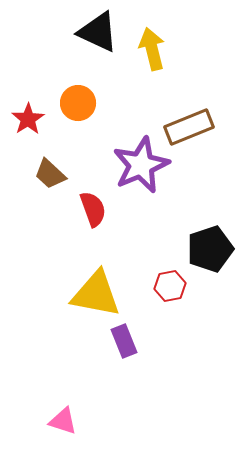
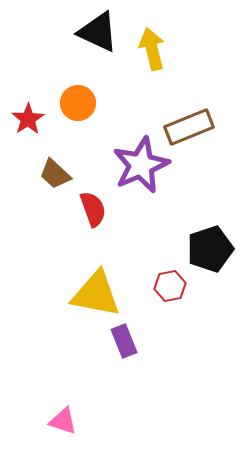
brown trapezoid: moved 5 px right
